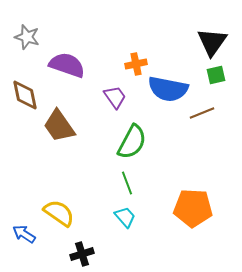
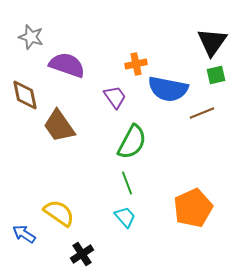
gray star: moved 4 px right
orange pentagon: rotated 27 degrees counterclockwise
black cross: rotated 15 degrees counterclockwise
